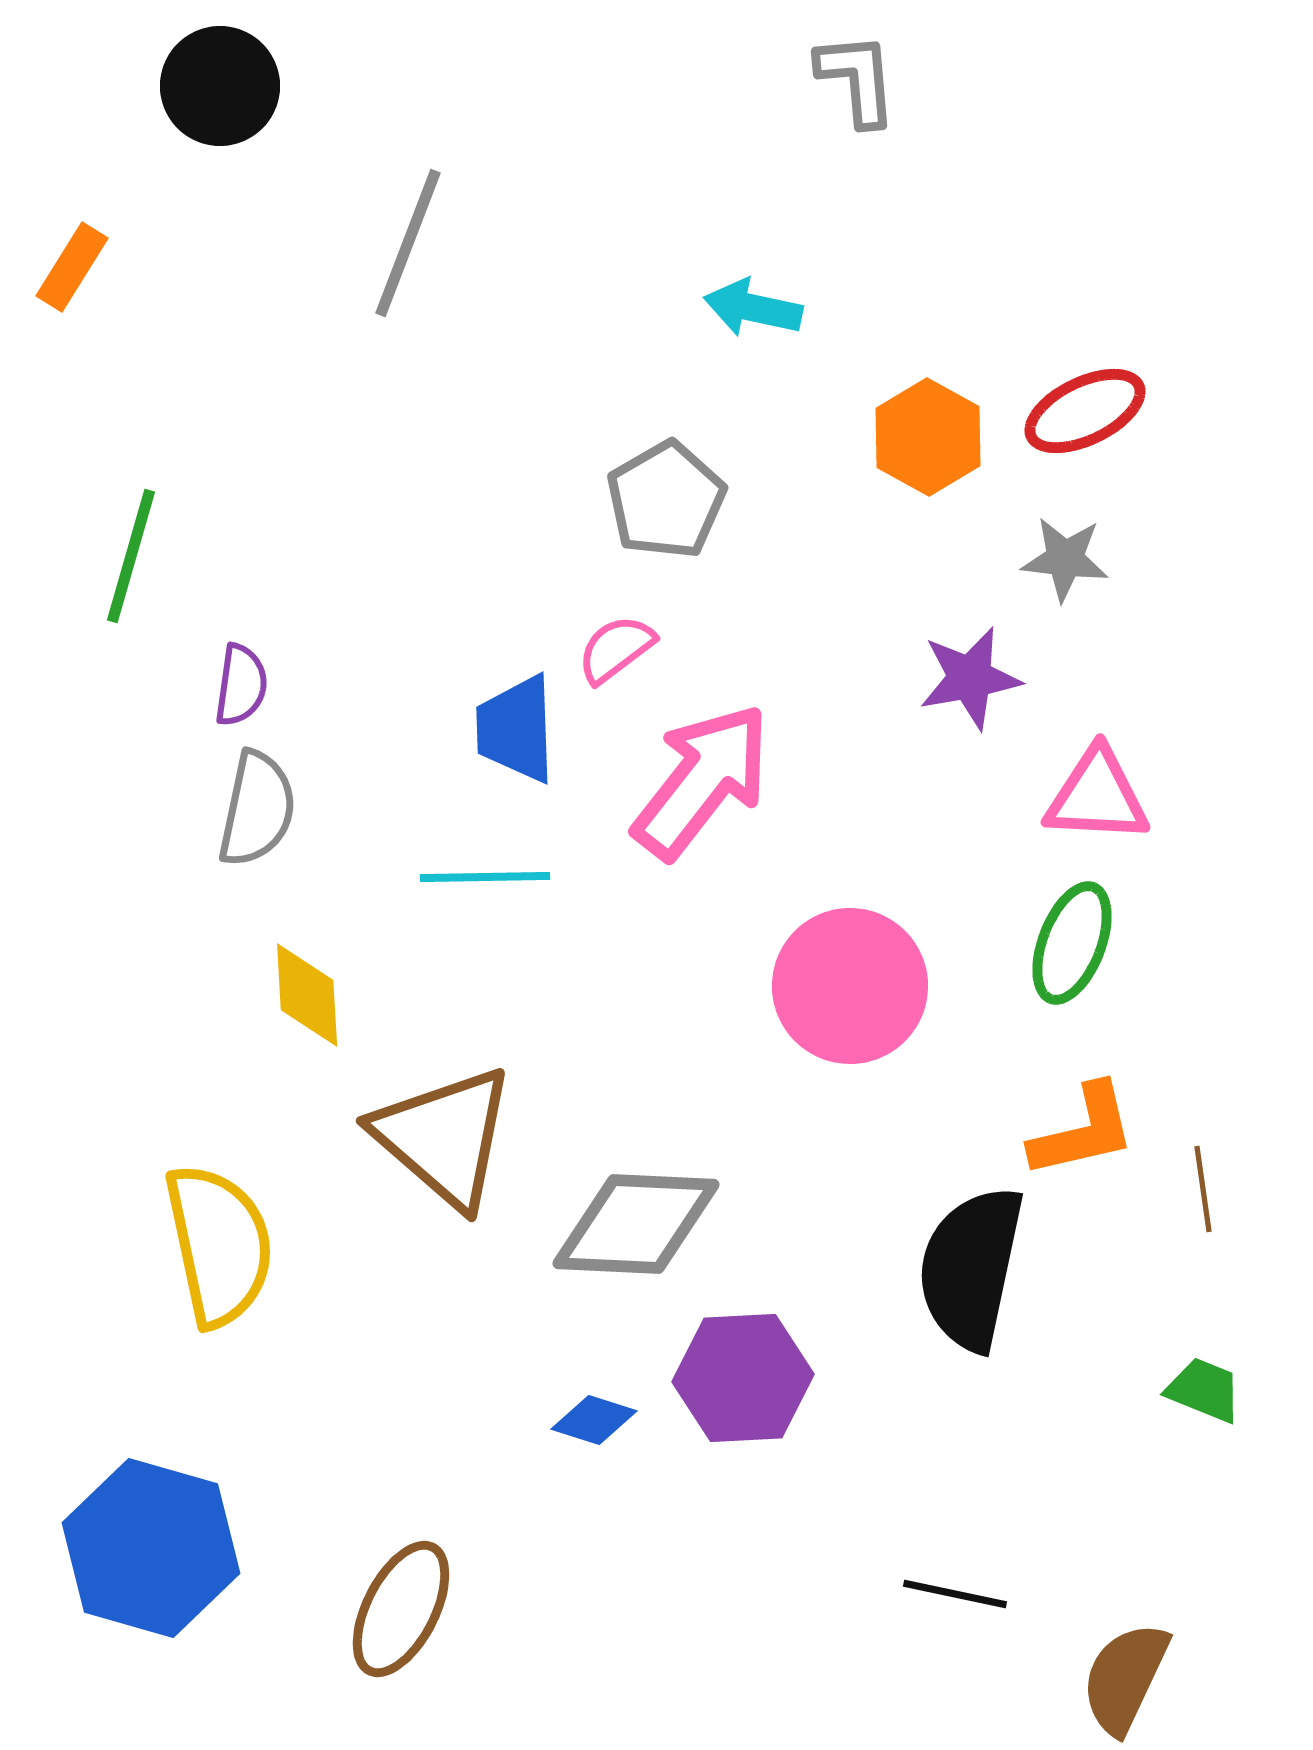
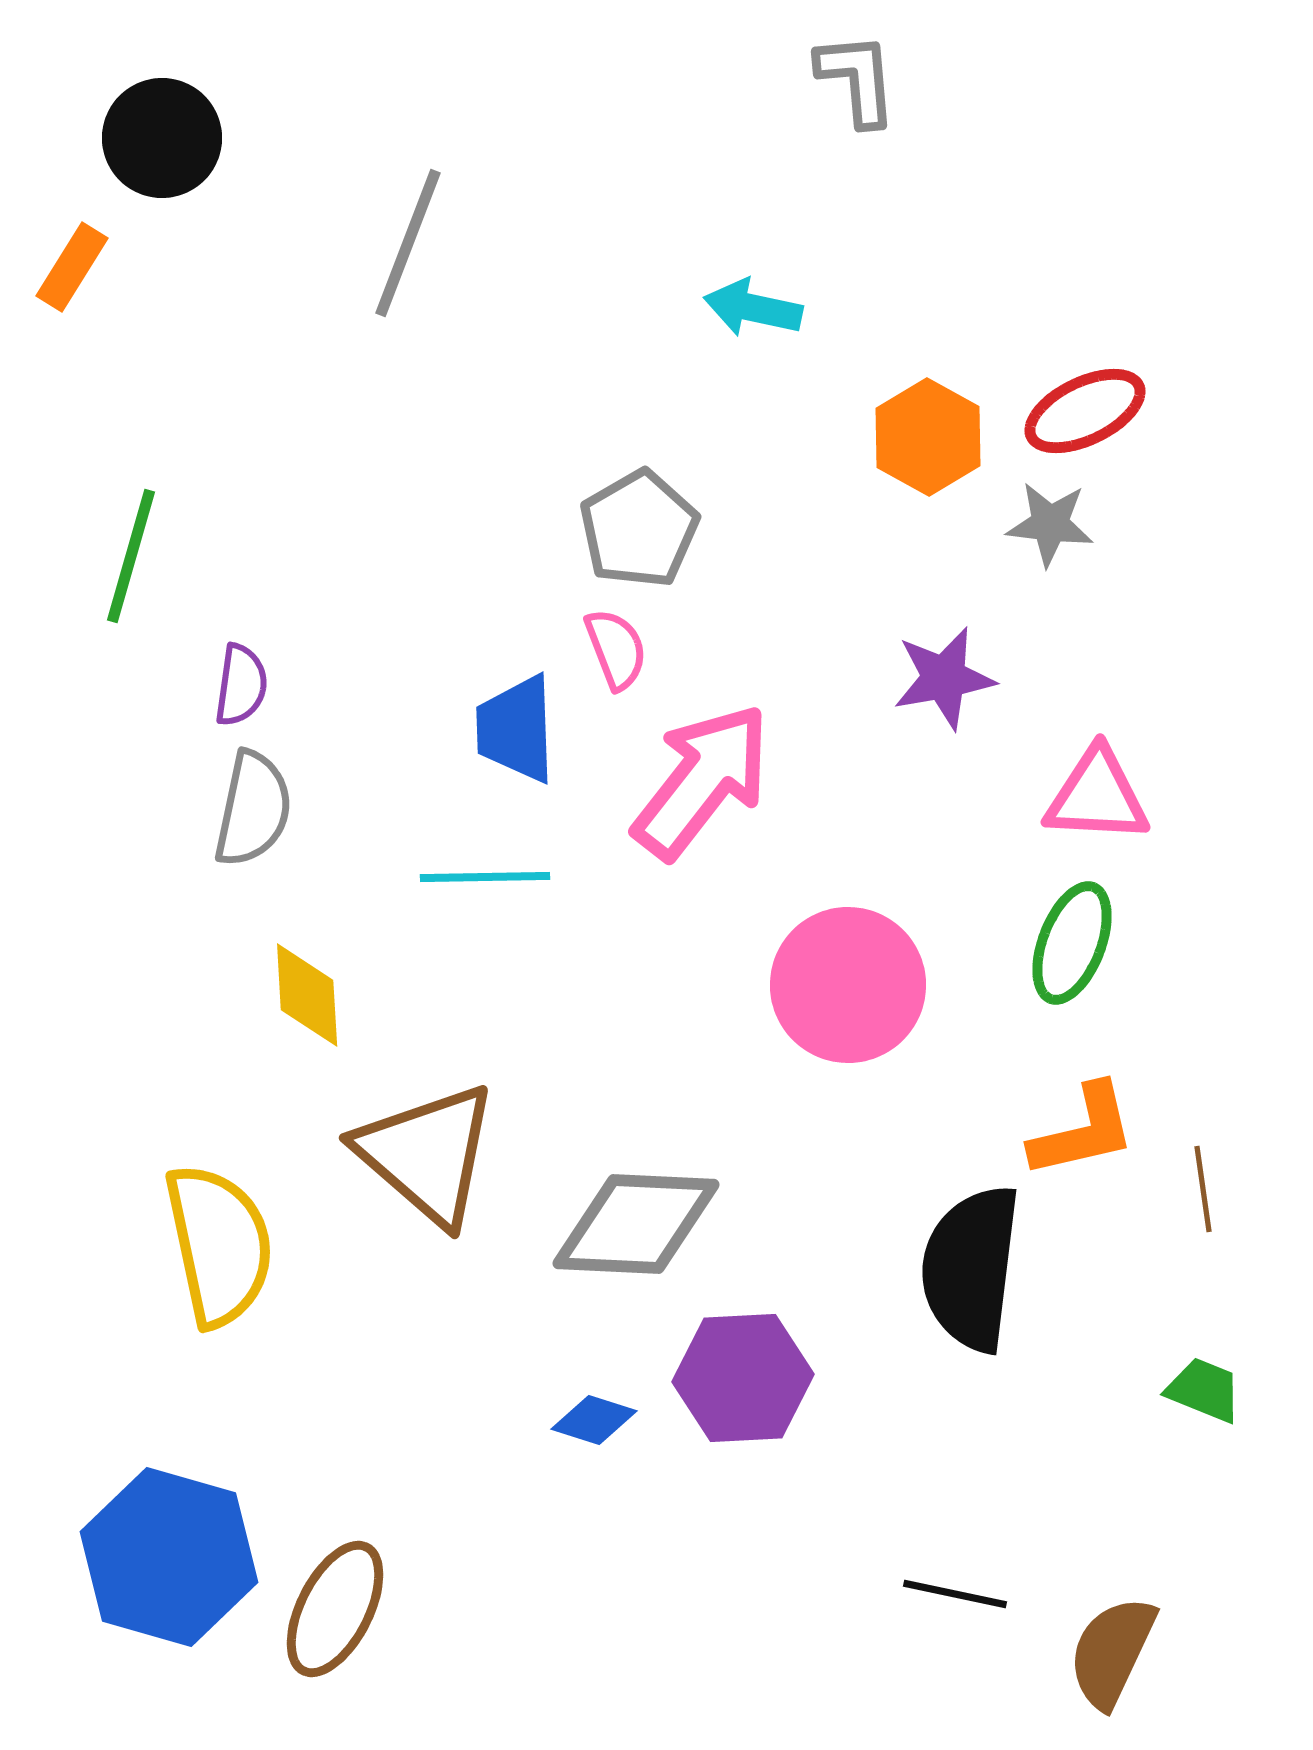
black circle: moved 58 px left, 52 px down
gray pentagon: moved 27 px left, 29 px down
gray star: moved 15 px left, 35 px up
pink semicircle: rotated 106 degrees clockwise
purple star: moved 26 px left
gray semicircle: moved 4 px left
pink circle: moved 2 px left, 1 px up
brown triangle: moved 17 px left, 17 px down
black semicircle: rotated 5 degrees counterclockwise
blue hexagon: moved 18 px right, 9 px down
brown ellipse: moved 66 px left
brown semicircle: moved 13 px left, 26 px up
